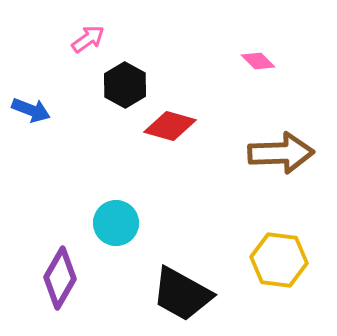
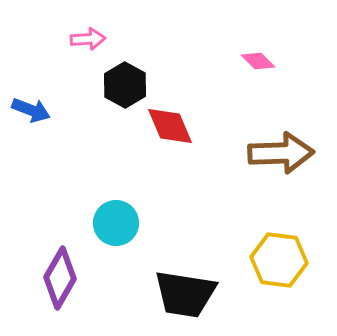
pink arrow: rotated 32 degrees clockwise
red diamond: rotated 51 degrees clockwise
black trapezoid: moved 3 px right; rotated 20 degrees counterclockwise
